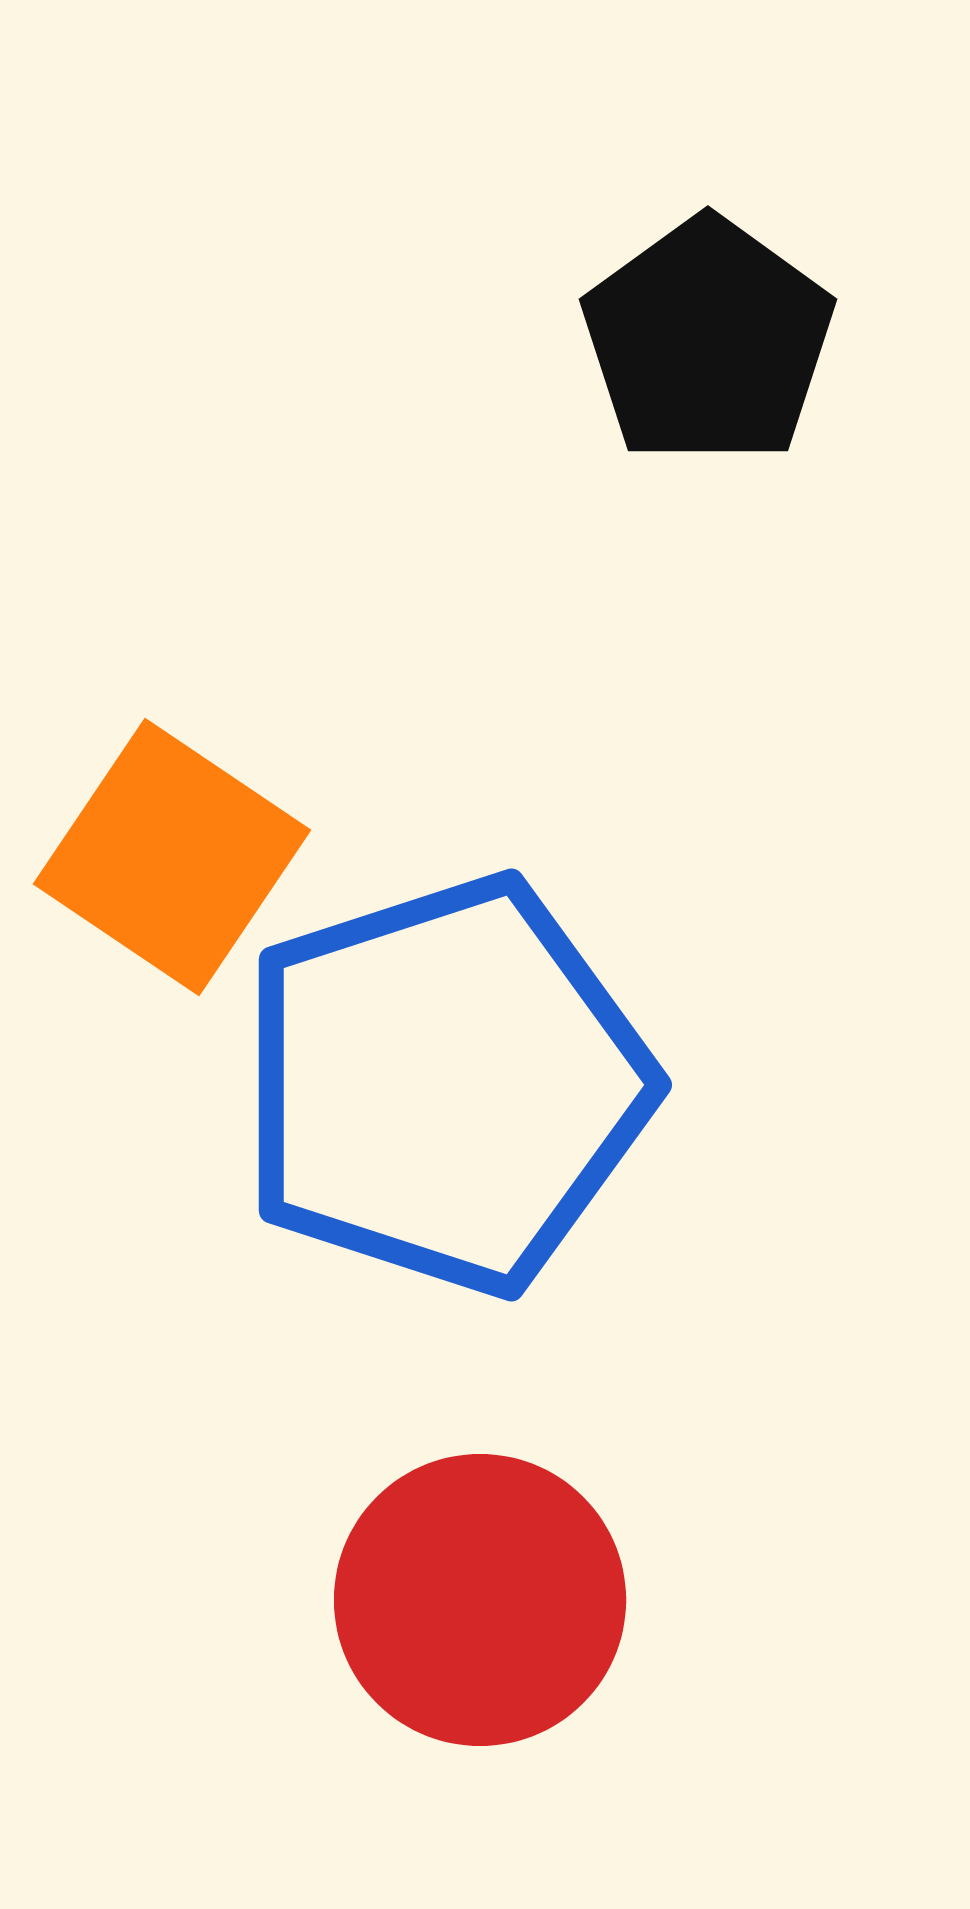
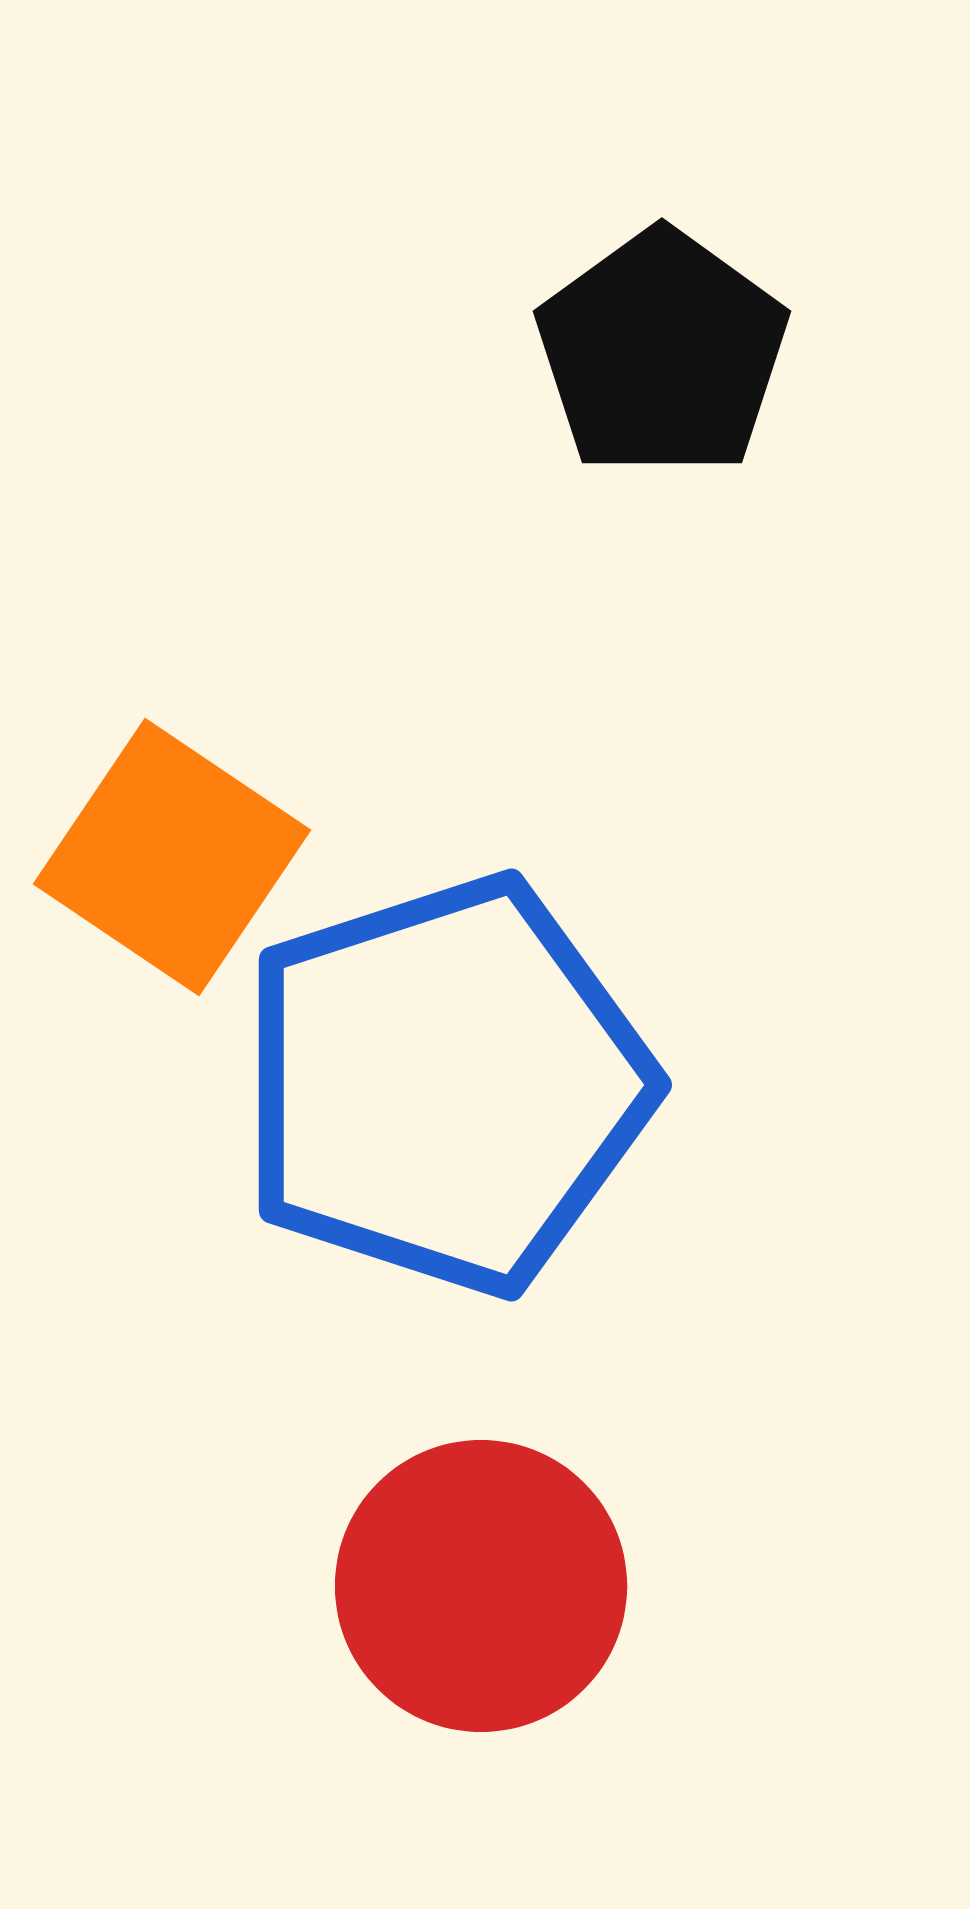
black pentagon: moved 46 px left, 12 px down
red circle: moved 1 px right, 14 px up
